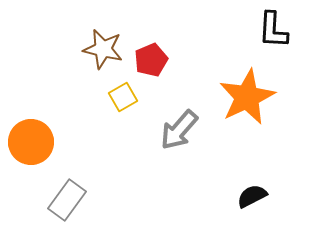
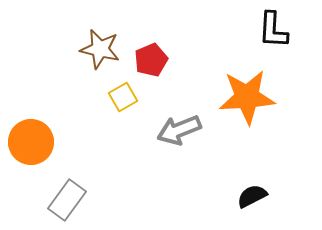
brown star: moved 3 px left
orange star: rotated 22 degrees clockwise
gray arrow: rotated 27 degrees clockwise
